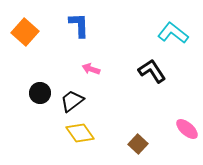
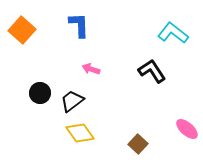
orange square: moved 3 px left, 2 px up
